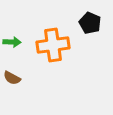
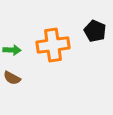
black pentagon: moved 5 px right, 8 px down
green arrow: moved 8 px down
